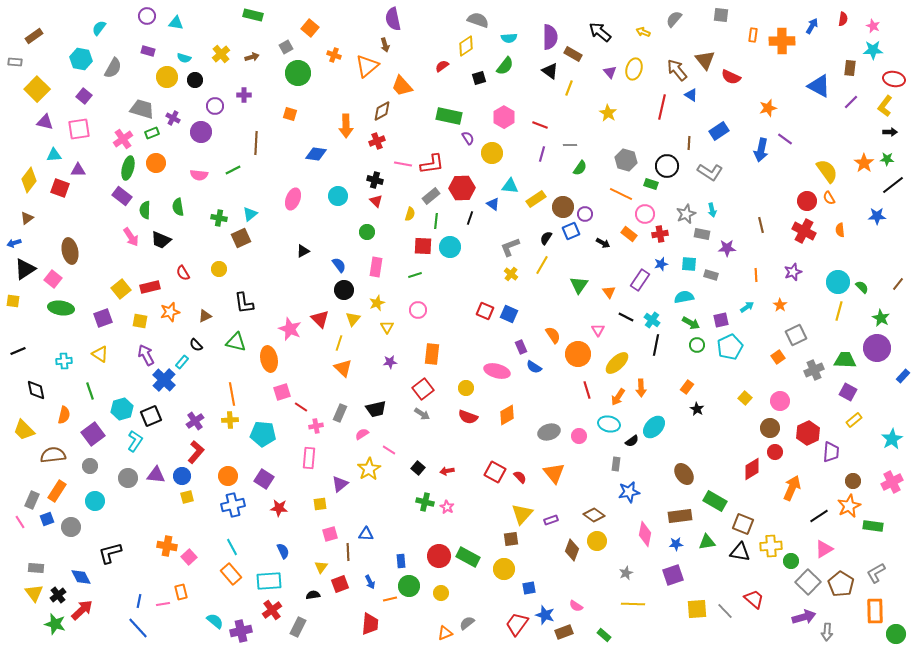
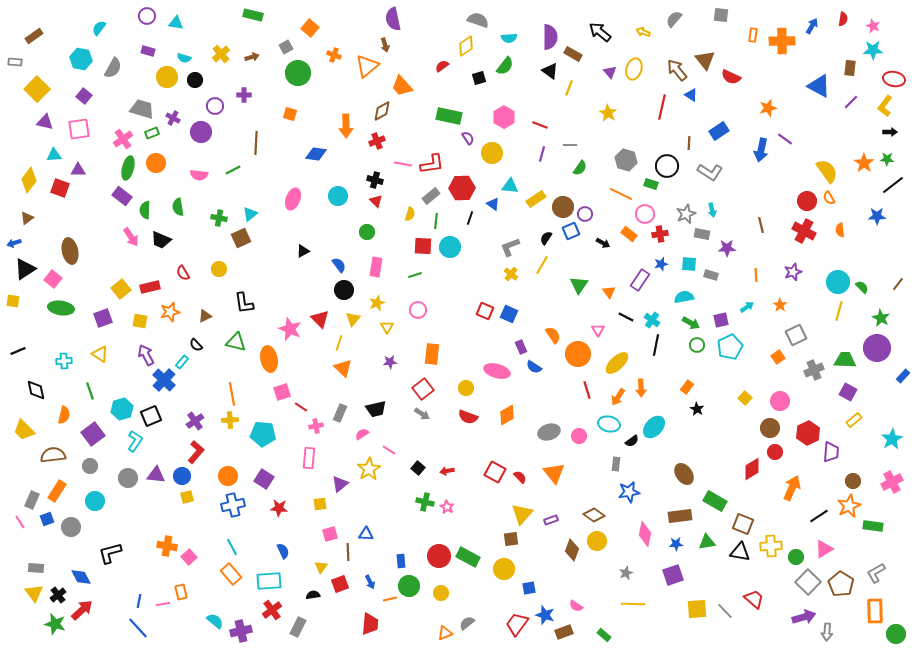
green circle at (791, 561): moved 5 px right, 4 px up
